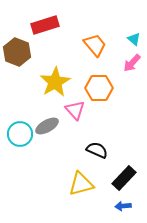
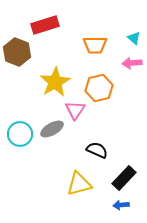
cyan triangle: moved 1 px up
orange trapezoid: rotated 130 degrees clockwise
pink arrow: rotated 42 degrees clockwise
orange hexagon: rotated 12 degrees counterclockwise
pink triangle: rotated 15 degrees clockwise
gray ellipse: moved 5 px right, 3 px down
yellow triangle: moved 2 px left
blue arrow: moved 2 px left, 1 px up
